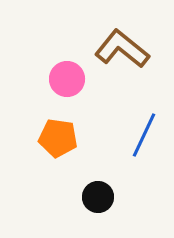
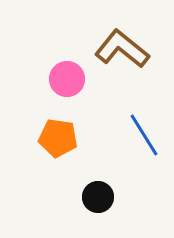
blue line: rotated 57 degrees counterclockwise
